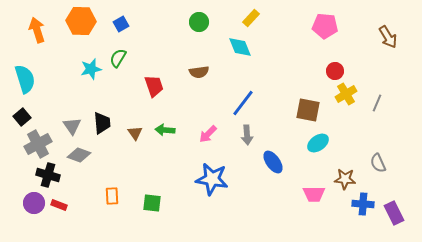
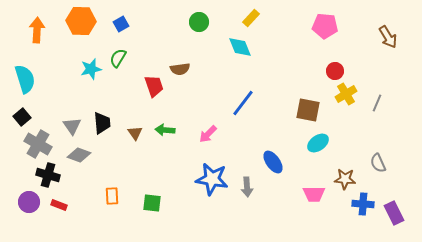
orange arrow: rotated 20 degrees clockwise
brown semicircle: moved 19 px left, 3 px up
gray arrow: moved 52 px down
gray cross: rotated 32 degrees counterclockwise
purple circle: moved 5 px left, 1 px up
